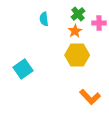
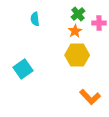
cyan semicircle: moved 9 px left
